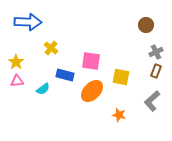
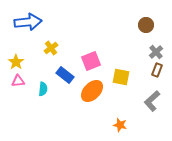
blue arrow: rotated 8 degrees counterclockwise
yellow cross: rotated 16 degrees clockwise
gray cross: rotated 16 degrees counterclockwise
pink square: rotated 30 degrees counterclockwise
brown rectangle: moved 1 px right, 1 px up
blue rectangle: rotated 24 degrees clockwise
pink triangle: moved 1 px right
cyan semicircle: rotated 48 degrees counterclockwise
orange star: moved 1 px right, 10 px down
